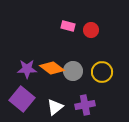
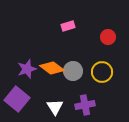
pink rectangle: rotated 32 degrees counterclockwise
red circle: moved 17 px right, 7 px down
purple star: rotated 18 degrees counterclockwise
purple square: moved 5 px left
white triangle: rotated 24 degrees counterclockwise
